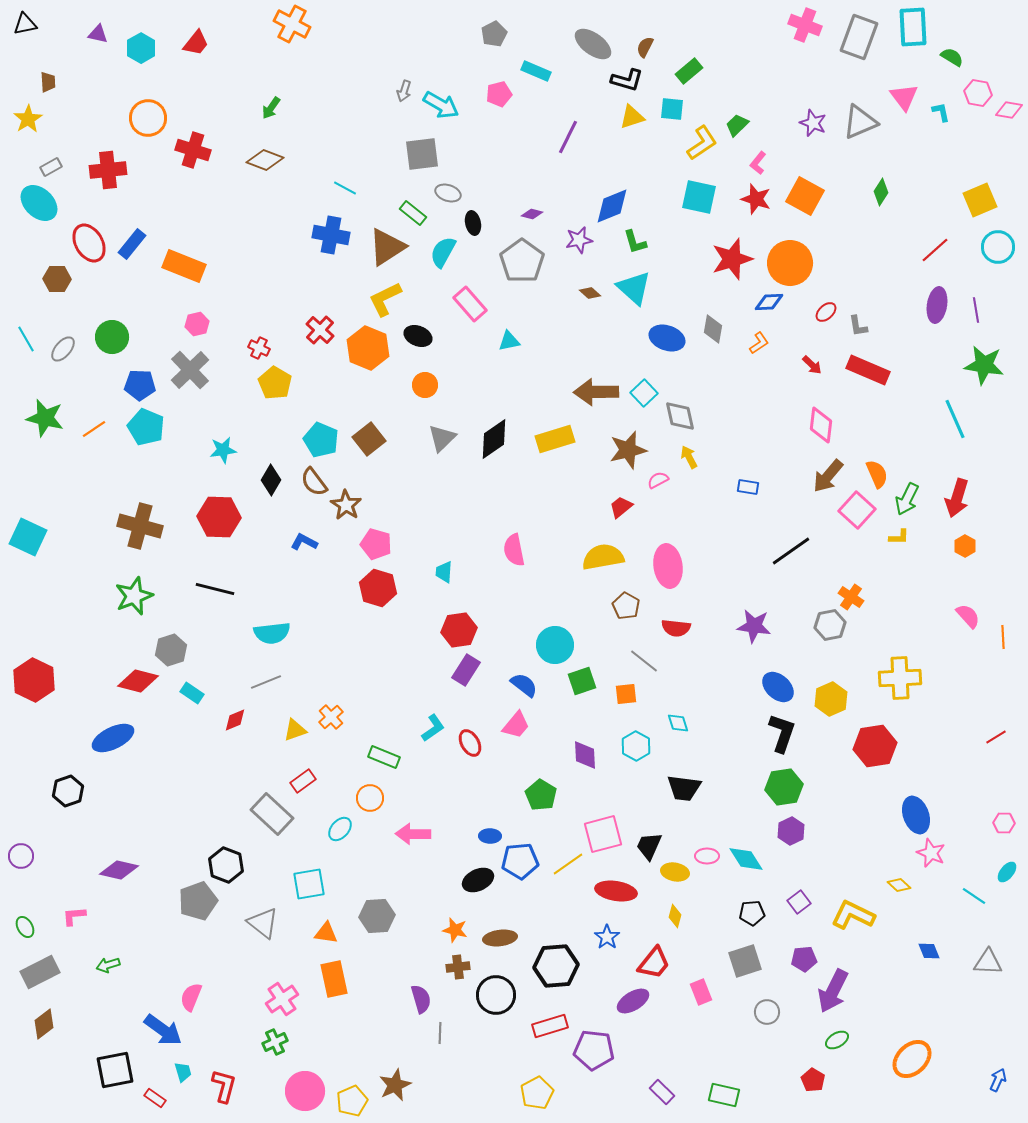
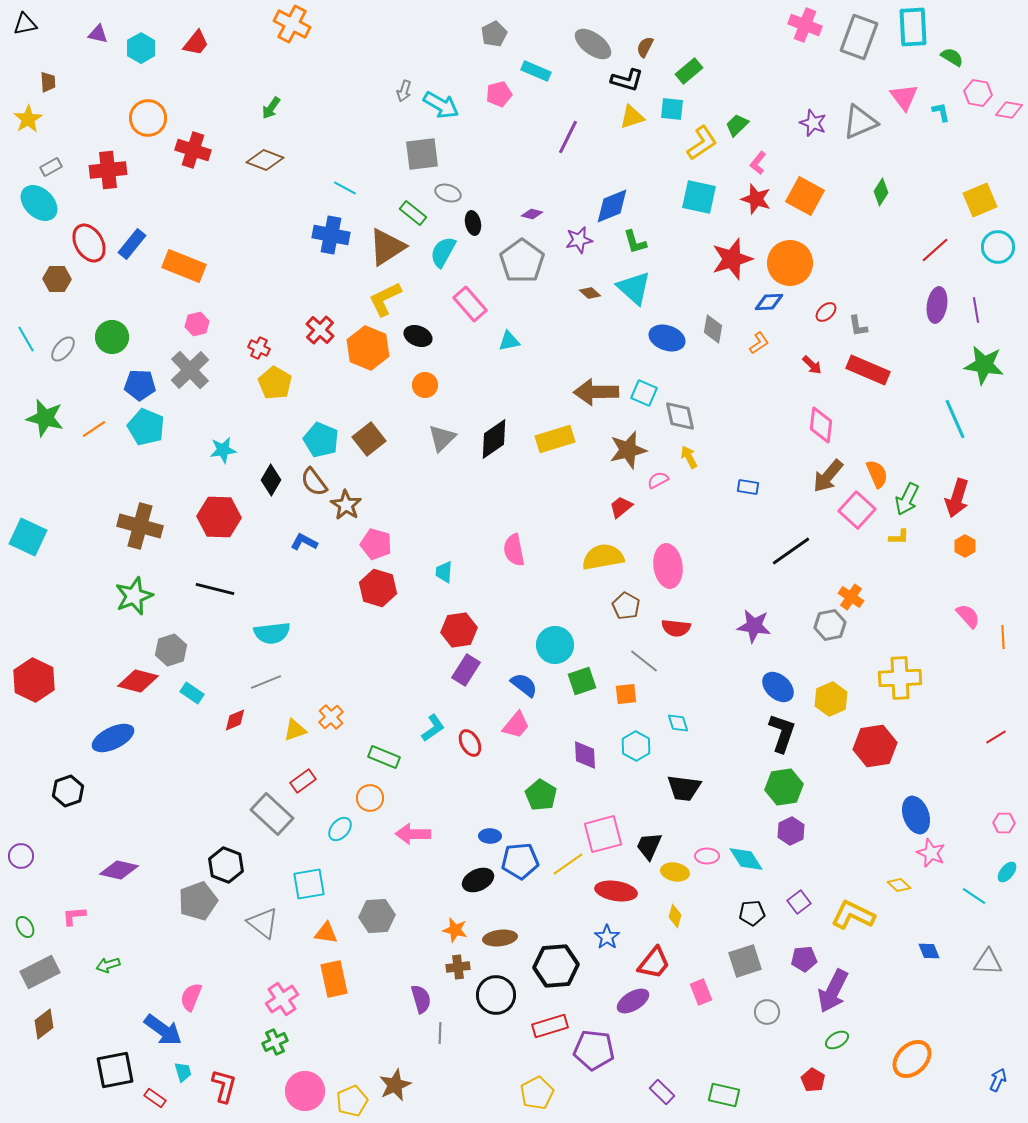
cyan square at (644, 393): rotated 24 degrees counterclockwise
